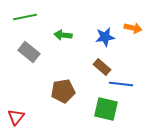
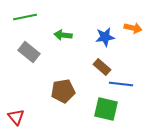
red triangle: rotated 18 degrees counterclockwise
